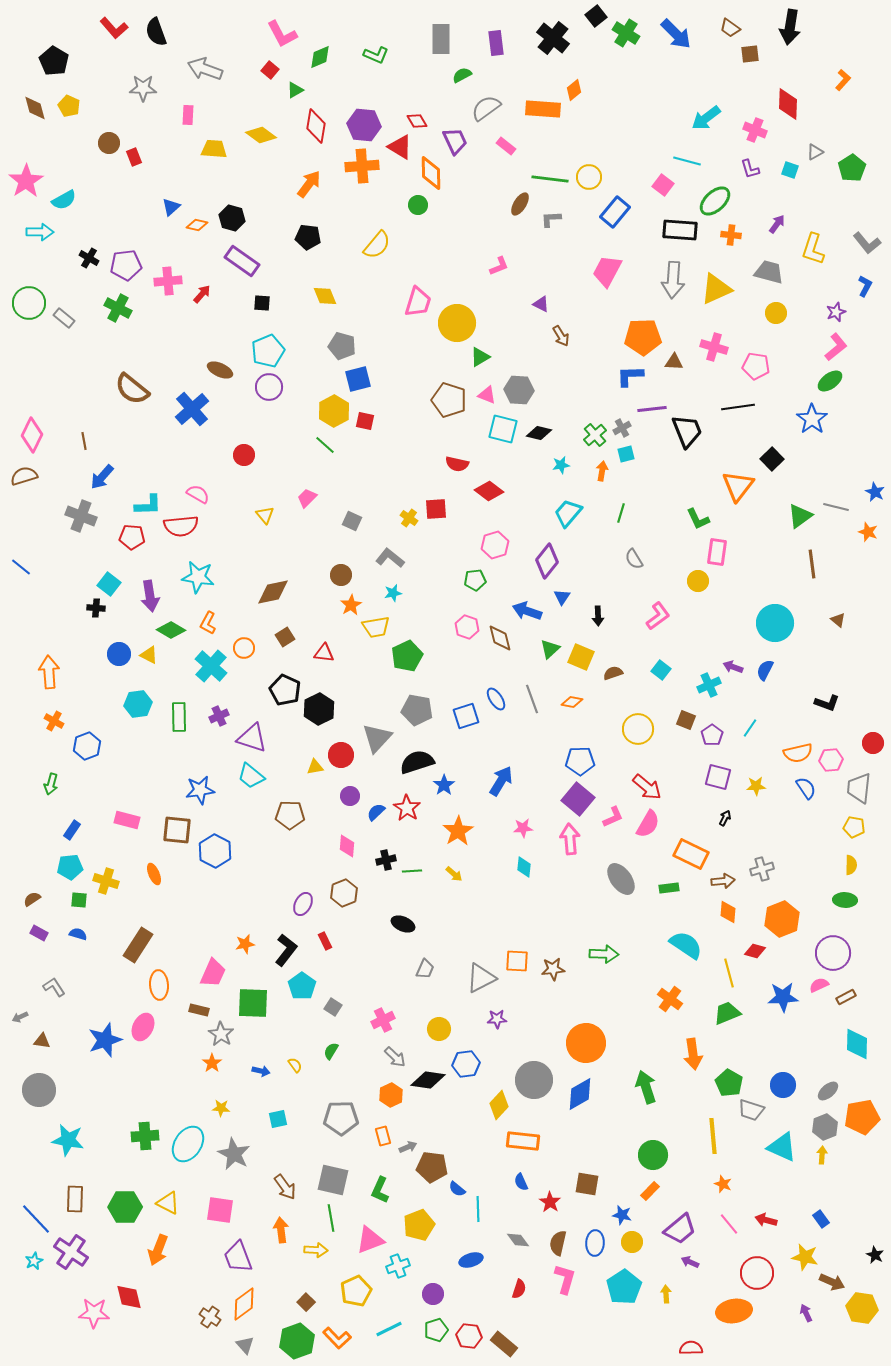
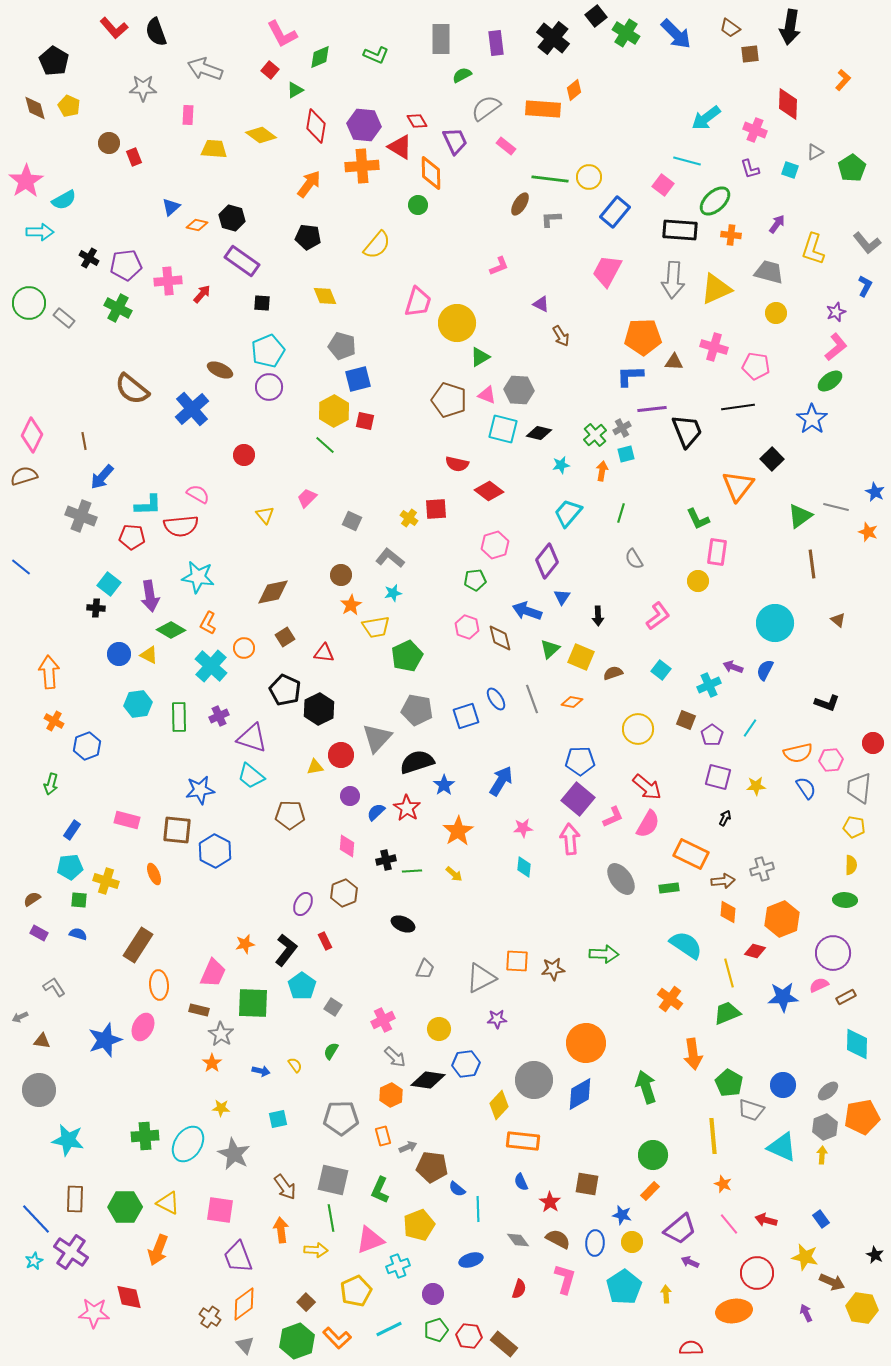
brown semicircle at (558, 1243): moved 4 px up; rotated 105 degrees clockwise
